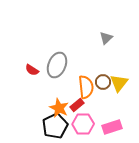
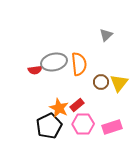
gray triangle: moved 3 px up
gray ellipse: moved 3 px left, 3 px up; rotated 55 degrees clockwise
red semicircle: moved 3 px right; rotated 40 degrees counterclockwise
brown circle: moved 2 px left
orange semicircle: moved 7 px left, 23 px up
black pentagon: moved 6 px left
